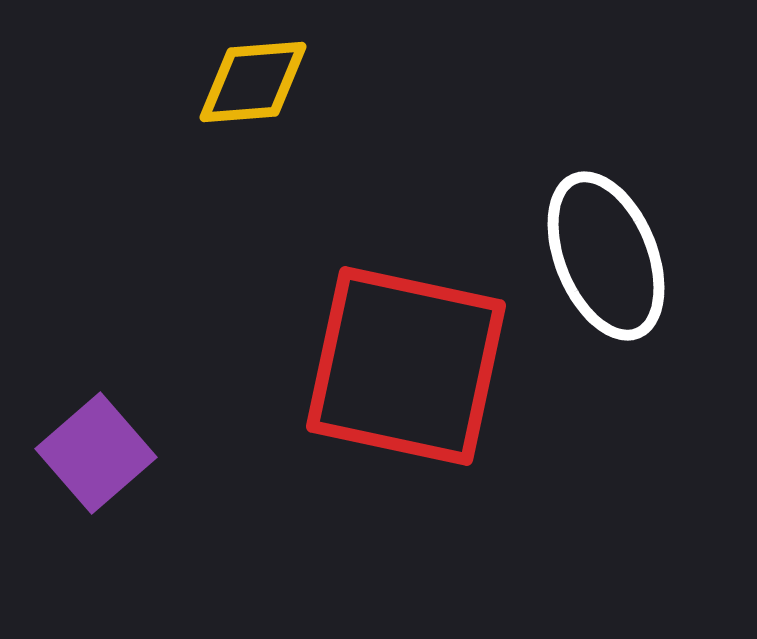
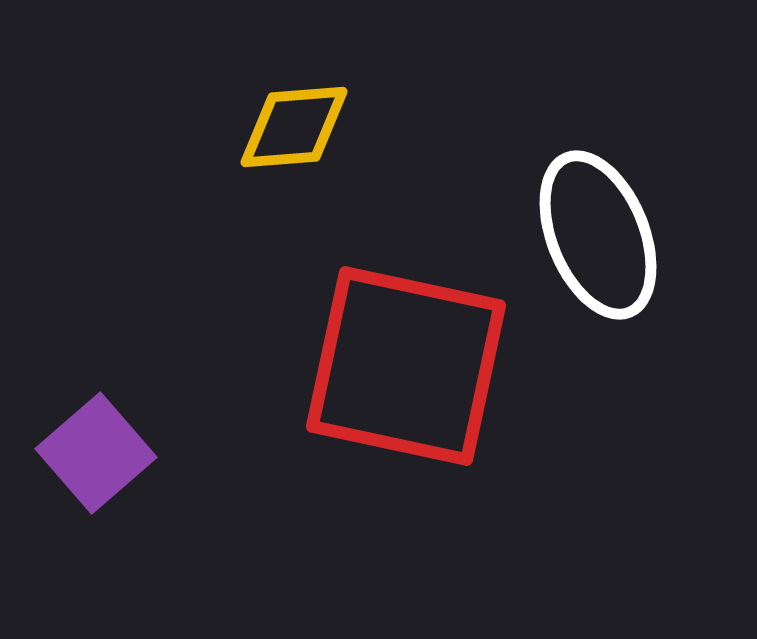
yellow diamond: moved 41 px right, 45 px down
white ellipse: moved 8 px left, 21 px up
